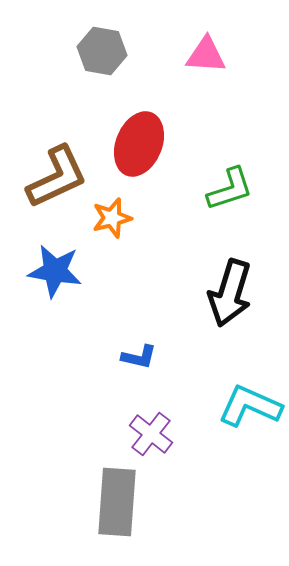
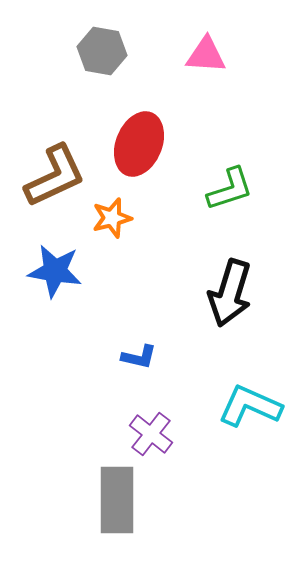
brown L-shape: moved 2 px left, 1 px up
gray rectangle: moved 2 px up; rotated 4 degrees counterclockwise
